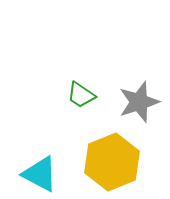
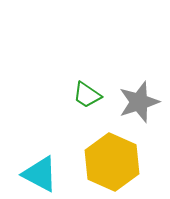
green trapezoid: moved 6 px right
yellow hexagon: rotated 14 degrees counterclockwise
